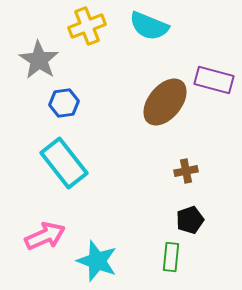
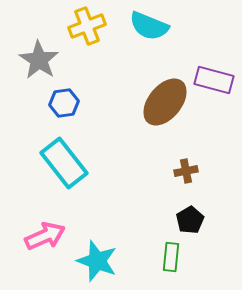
black pentagon: rotated 12 degrees counterclockwise
